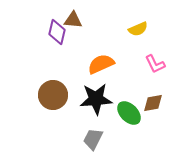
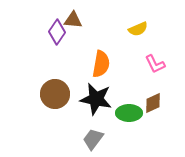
purple diamond: rotated 20 degrees clockwise
orange semicircle: rotated 124 degrees clockwise
brown circle: moved 2 px right, 1 px up
black star: rotated 16 degrees clockwise
brown diamond: rotated 15 degrees counterclockwise
green ellipse: rotated 45 degrees counterclockwise
gray trapezoid: rotated 10 degrees clockwise
